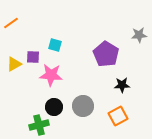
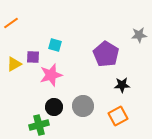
pink star: rotated 20 degrees counterclockwise
